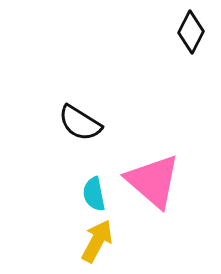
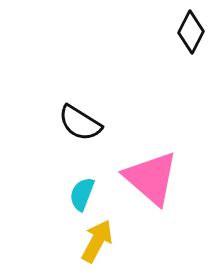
pink triangle: moved 2 px left, 3 px up
cyan semicircle: moved 12 px left; rotated 32 degrees clockwise
